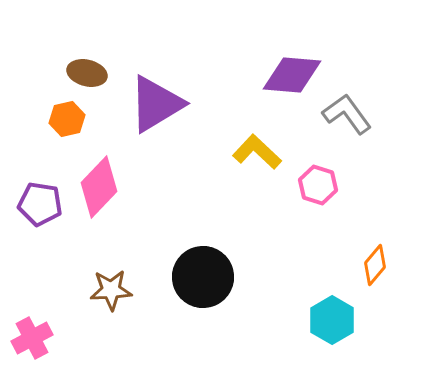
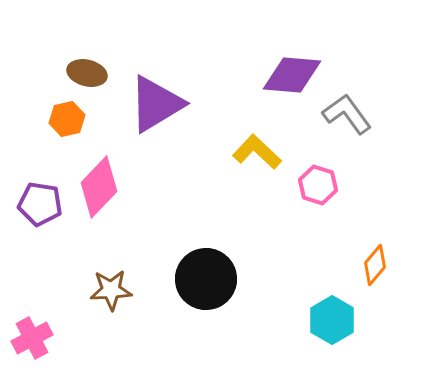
black circle: moved 3 px right, 2 px down
